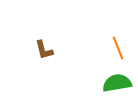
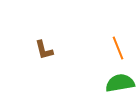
green semicircle: moved 3 px right
